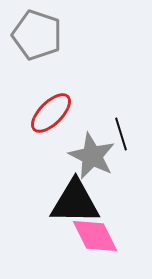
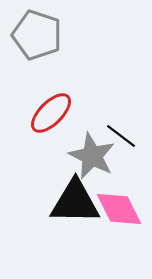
black line: moved 2 px down; rotated 36 degrees counterclockwise
pink diamond: moved 24 px right, 27 px up
